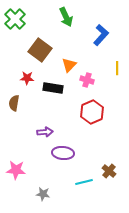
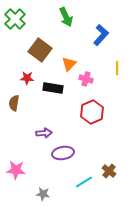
orange triangle: moved 1 px up
pink cross: moved 1 px left, 1 px up
purple arrow: moved 1 px left, 1 px down
purple ellipse: rotated 15 degrees counterclockwise
cyan line: rotated 18 degrees counterclockwise
